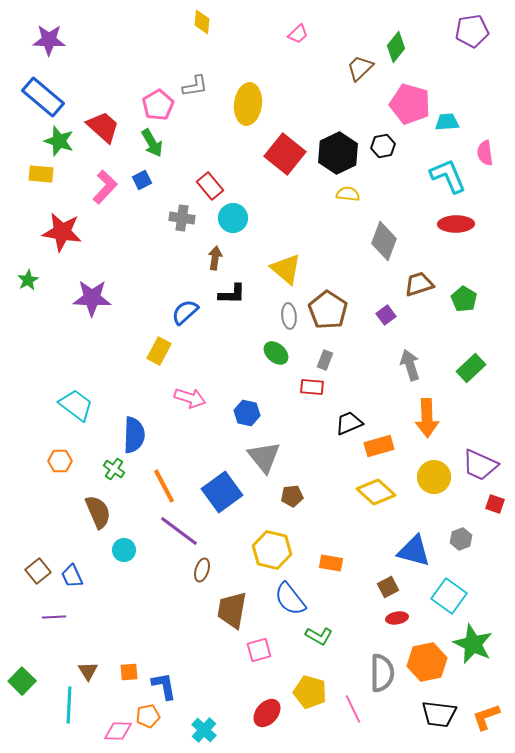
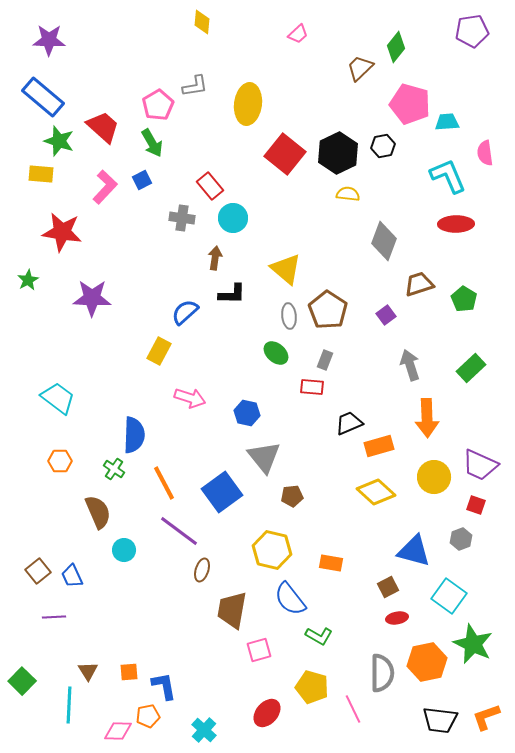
cyan trapezoid at (76, 405): moved 18 px left, 7 px up
orange line at (164, 486): moved 3 px up
red square at (495, 504): moved 19 px left, 1 px down
yellow pentagon at (310, 692): moved 2 px right, 5 px up
black trapezoid at (439, 714): moved 1 px right, 6 px down
